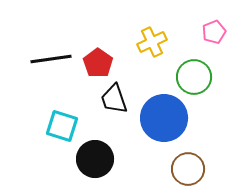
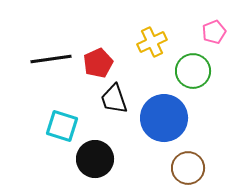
red pentagon: rotated 12 degrees clockwise
green circle: moved 1 px left, 6 px up
brown circle: moved 1 px up
